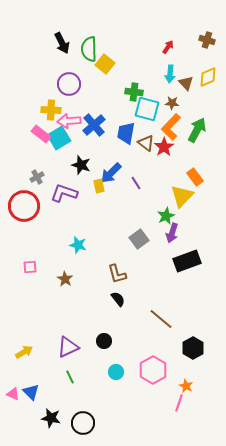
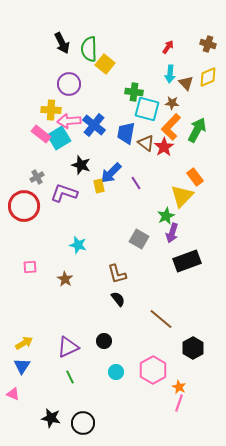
brown cross at (207, 40): moved 1 px right, 4 px down
blue cross at (94, 125): rotated 10 degrees counterclockwise
gray square at (139, 239): rotated 24 degrees counterclockwise
yellow arrow at (24, 352): moved 9 px up
orange star at (186, 386): moved 7 px left, 1 px down
blue triangle at (31, 392): moved 9 px left, 26 px up; rotated 18 degrees clockwise
